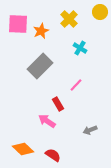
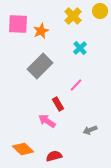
yellow circle: moved 1 px up
yellow cross: moved 4 px right, 3 px up
cyan cross: rotated 16 degrees clockwise
red semicircle: moved 1 px right, 1 px down; rotated 49 degrees counterclockwise
